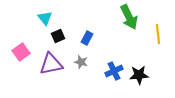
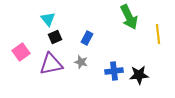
cyan triangle: moved 3 px right, 1 px down
black square: moved 3 px left, 1 px down
blue cross: rotated 18 degrees clockwise
